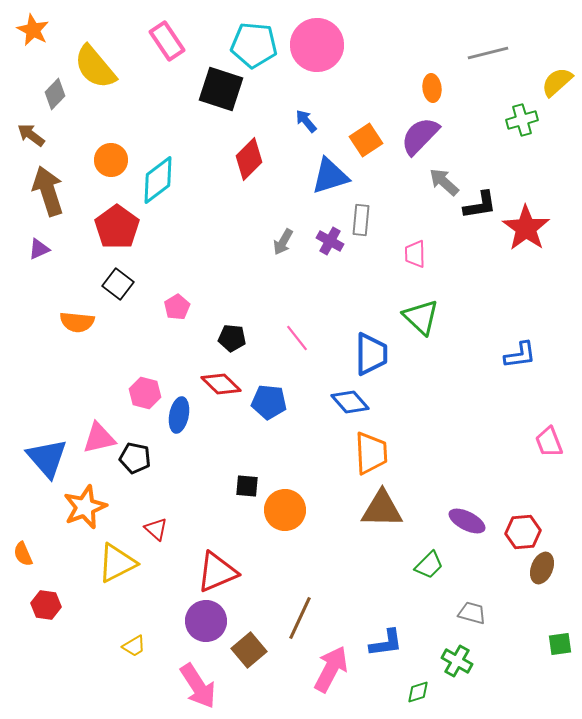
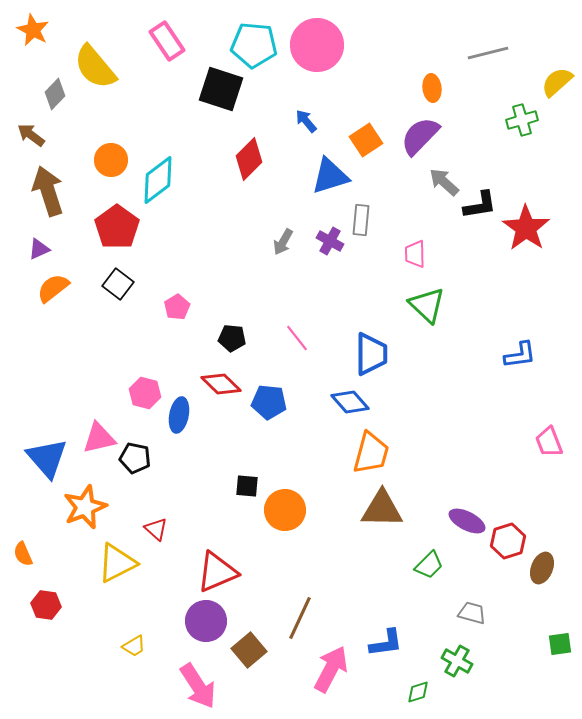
green triangle at (421, 317): moved 6 px right, 12 px up
orange semicircle at (77, 322): moved 24 px left, 34 px up; rotated 136 degrees clockwise
orange trapezoid at (371, 453): rotated 18 degrees clockwise
red hexagon at (523, 532): moved 15 px left, 9 px down; rotated 12 degrees counterclockwise
